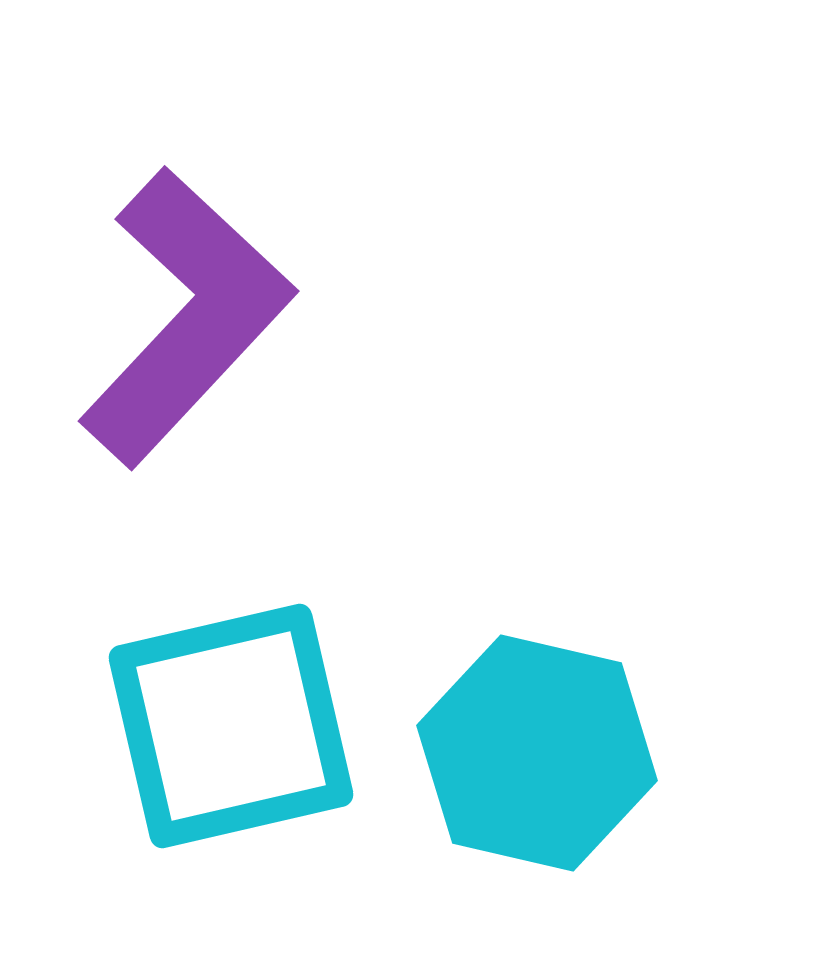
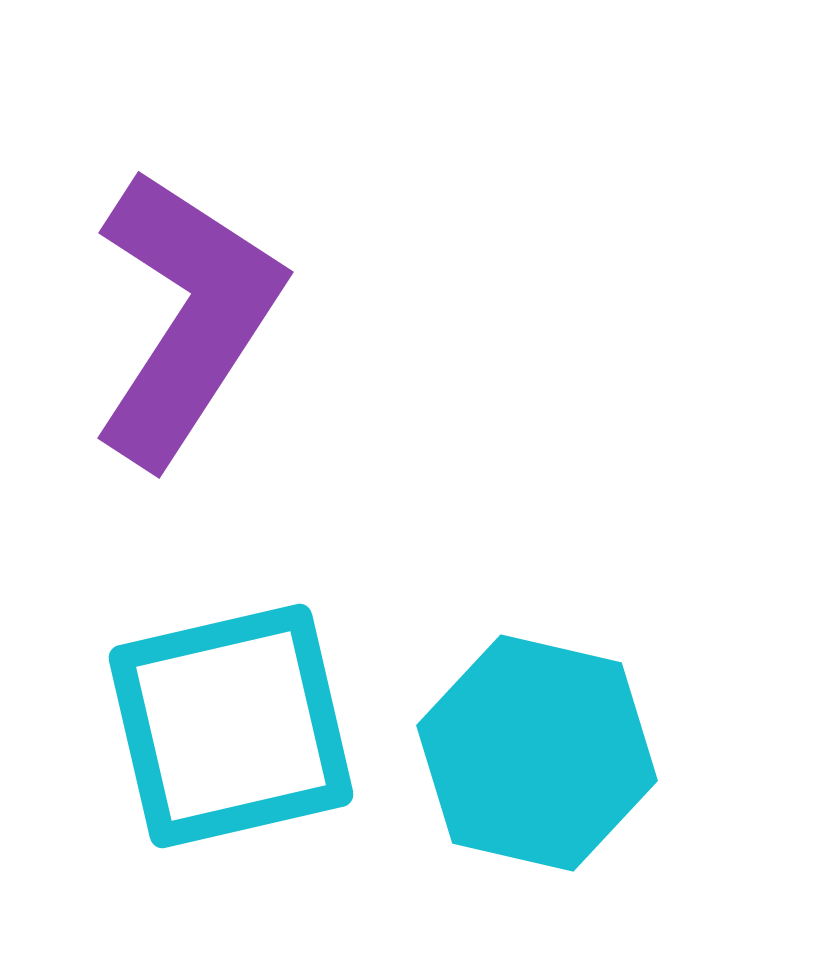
purple L-shape: rotated 10 degrees counterclockwise
